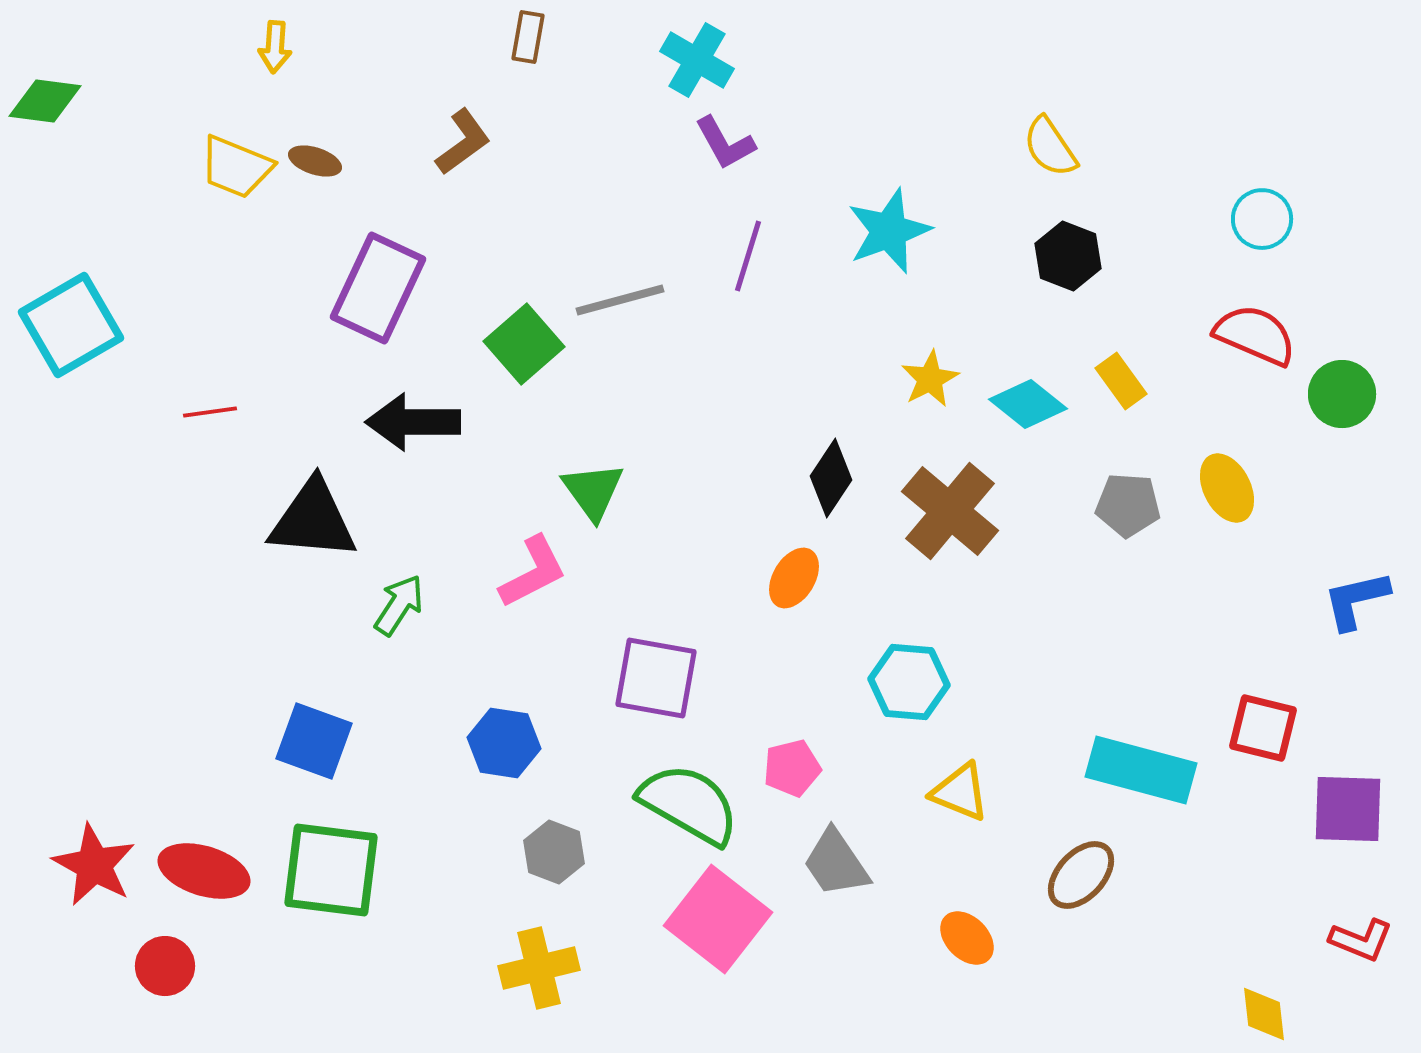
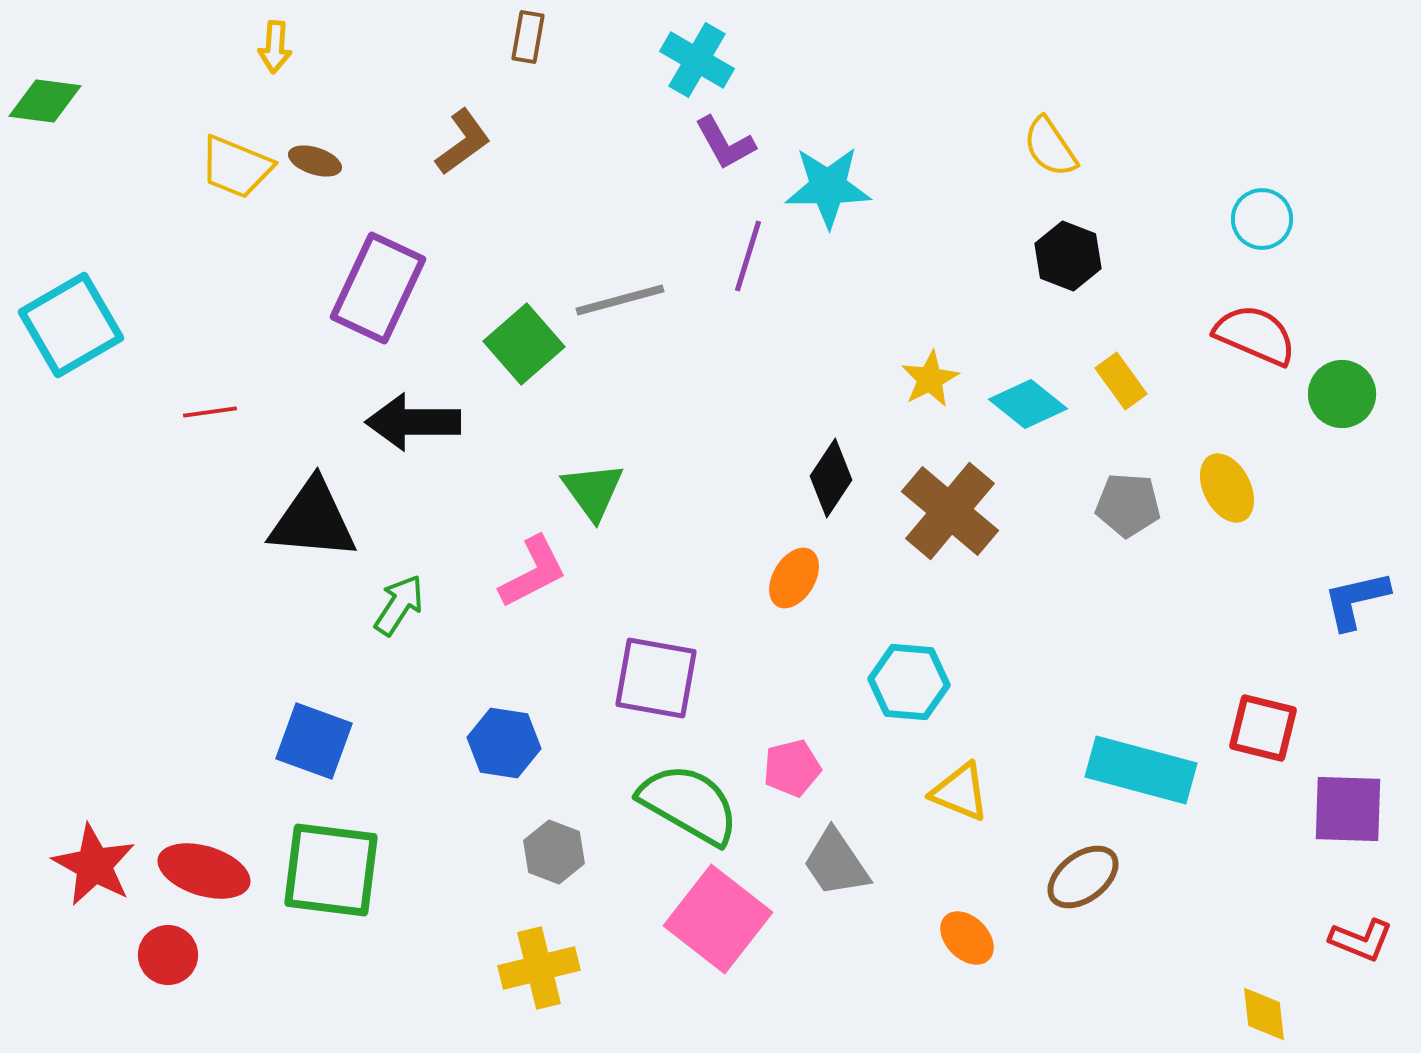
cyan star at (889, 231): moved 61 px left, 44 px up; rotated 20 degrees clockwise
brown ellipse at (1081, 875): moved 2 px right, 2 px down; rotated 10 degrees clockwise
red circle at (165, 966): moved 3 px right, 11 px up
